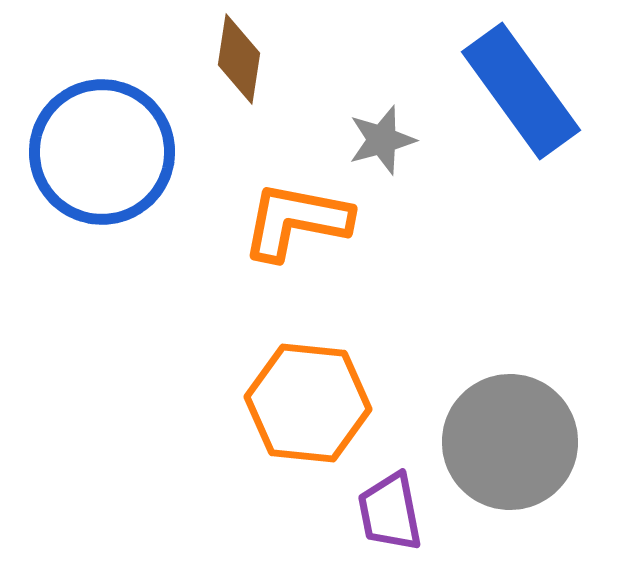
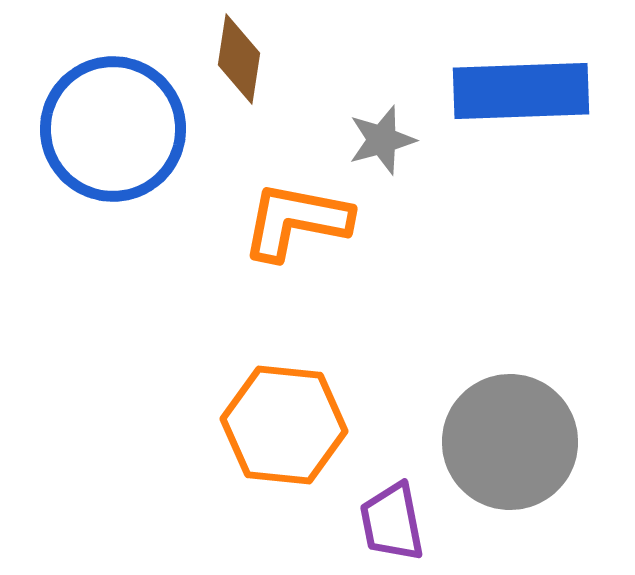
blue rectangle: rotated 56 degrees counterclockwise
blue circle: moved 11 px right, 23 px up
orange hexagon: moved 24 px left, 22 px down
purple trapezoid: moved 2 px right, 10 px down
